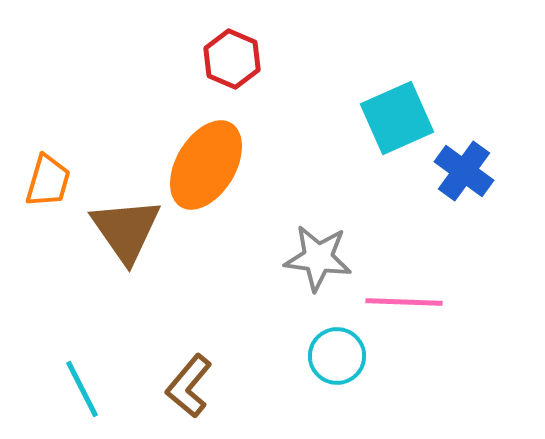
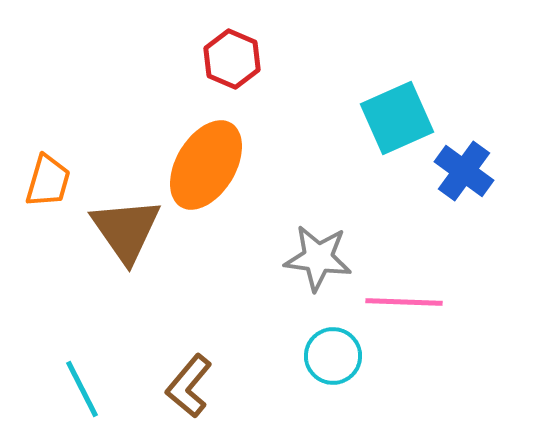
cyan circle: moved 4 px left
